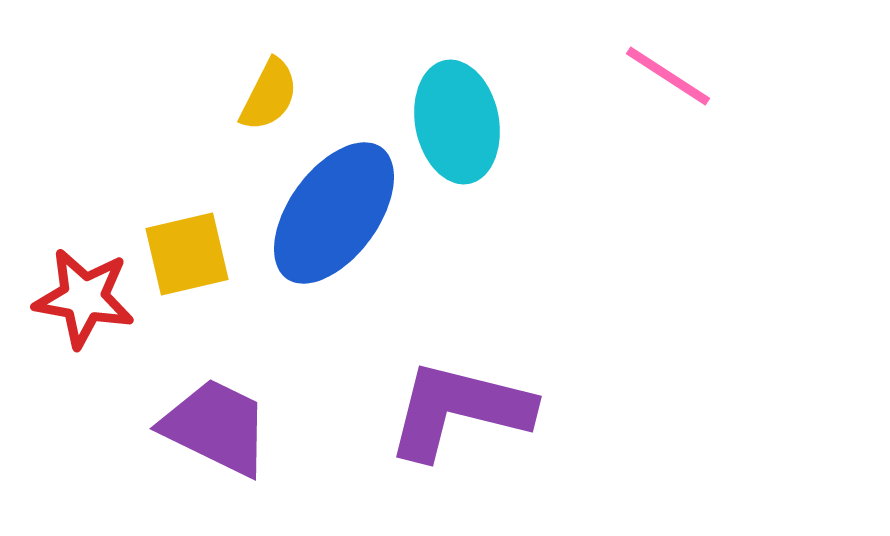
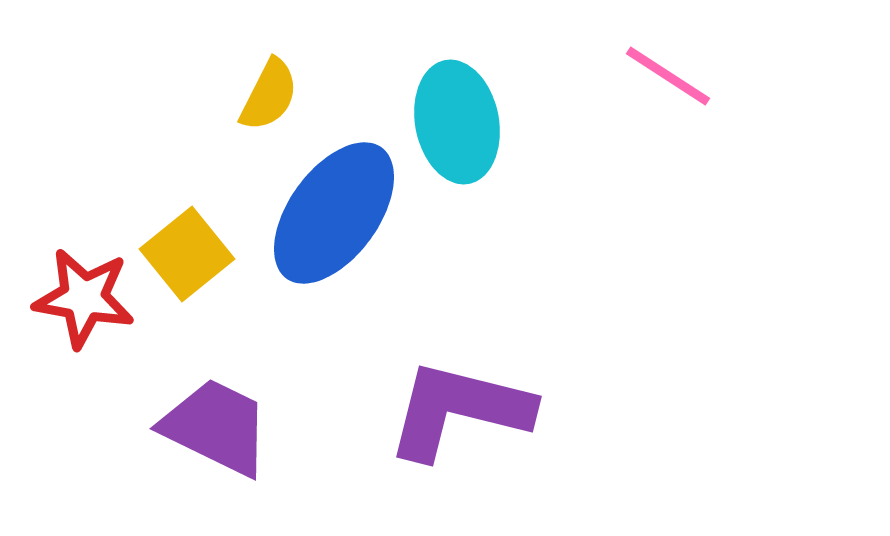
yellow square: rotated 26 degrees counterclockwise
